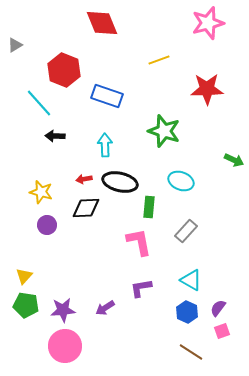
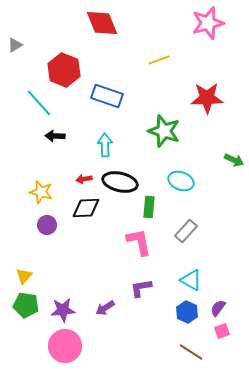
red star: moved 9 px down
